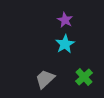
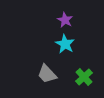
cyan star: rotated 12 degrees counterclockwise
gray trapezoid: moved 2 px right, 5 px up; rotated 90 degrees counterclockwise
